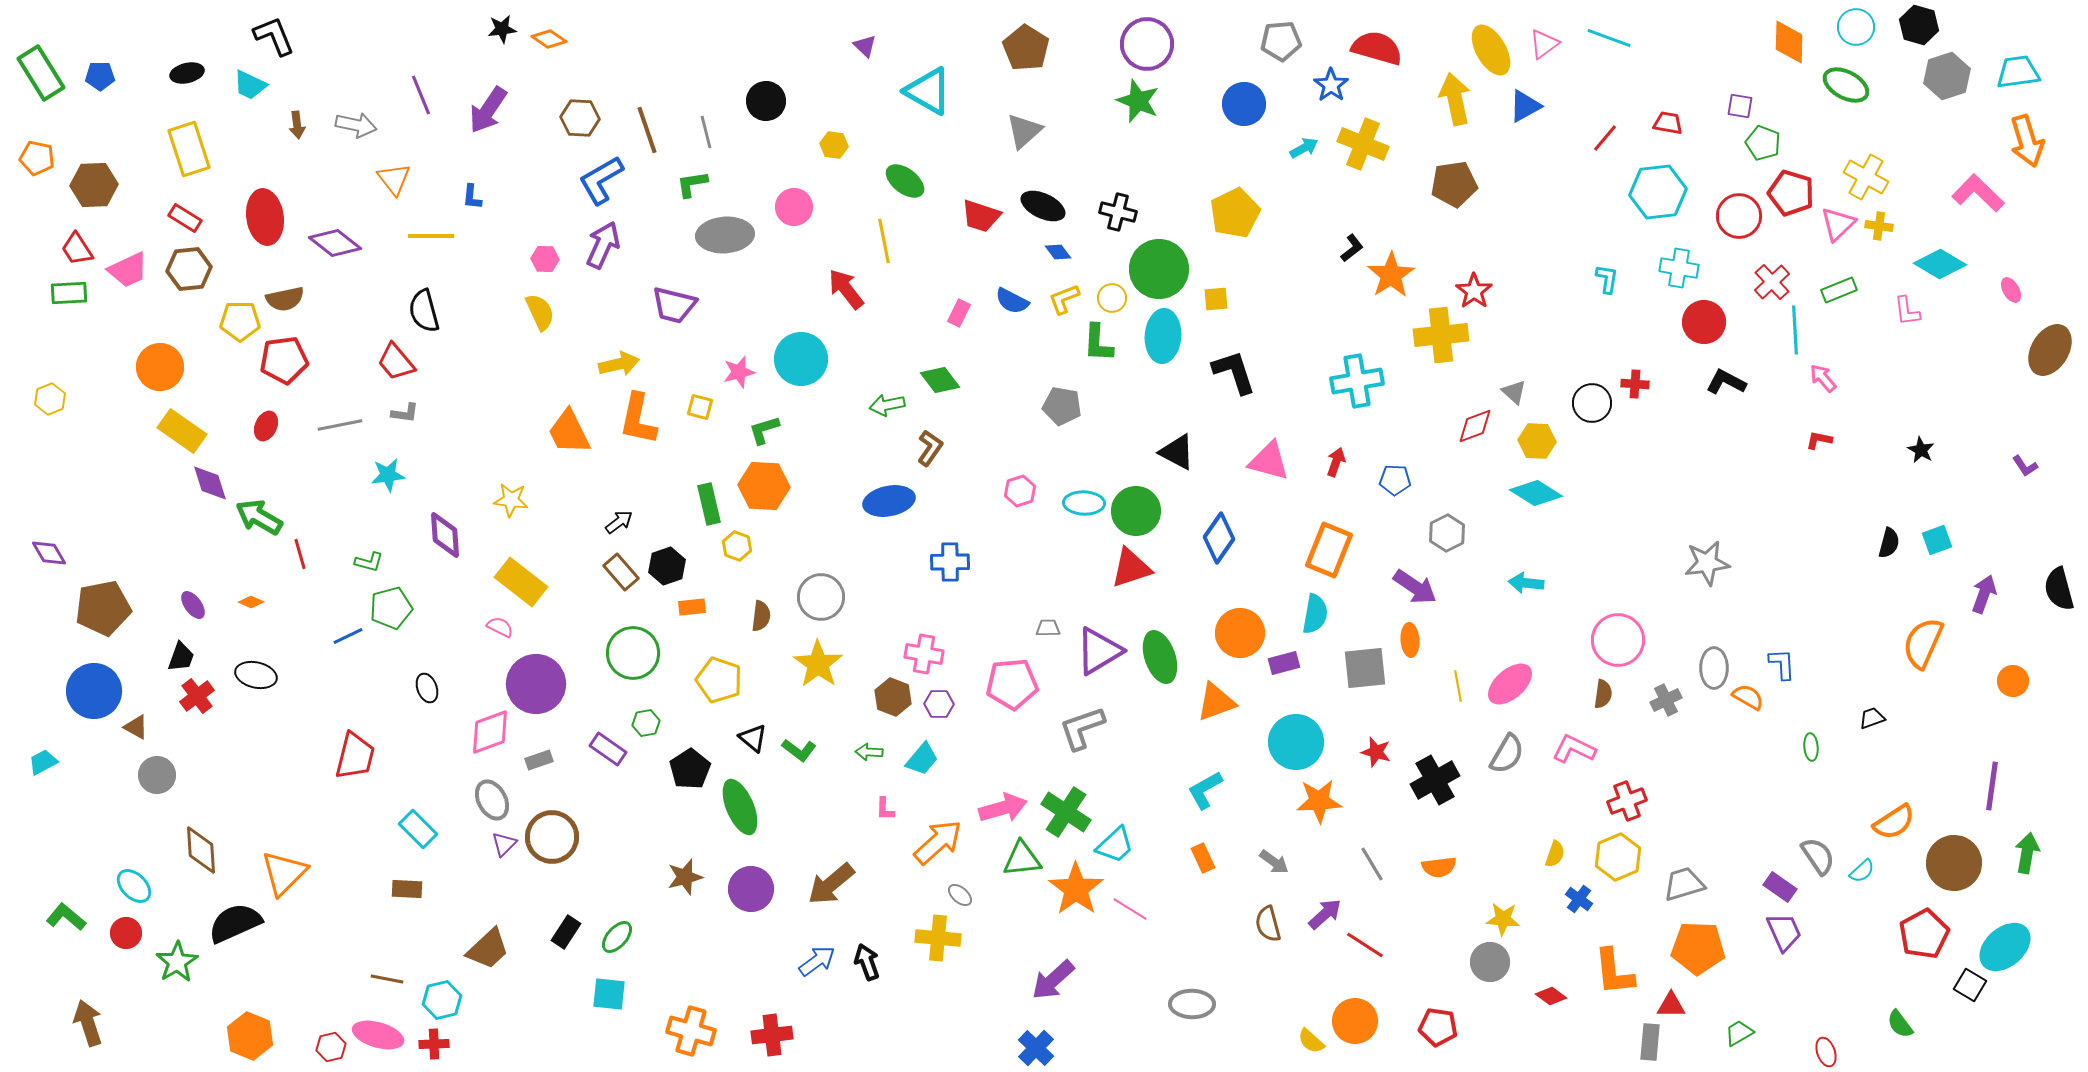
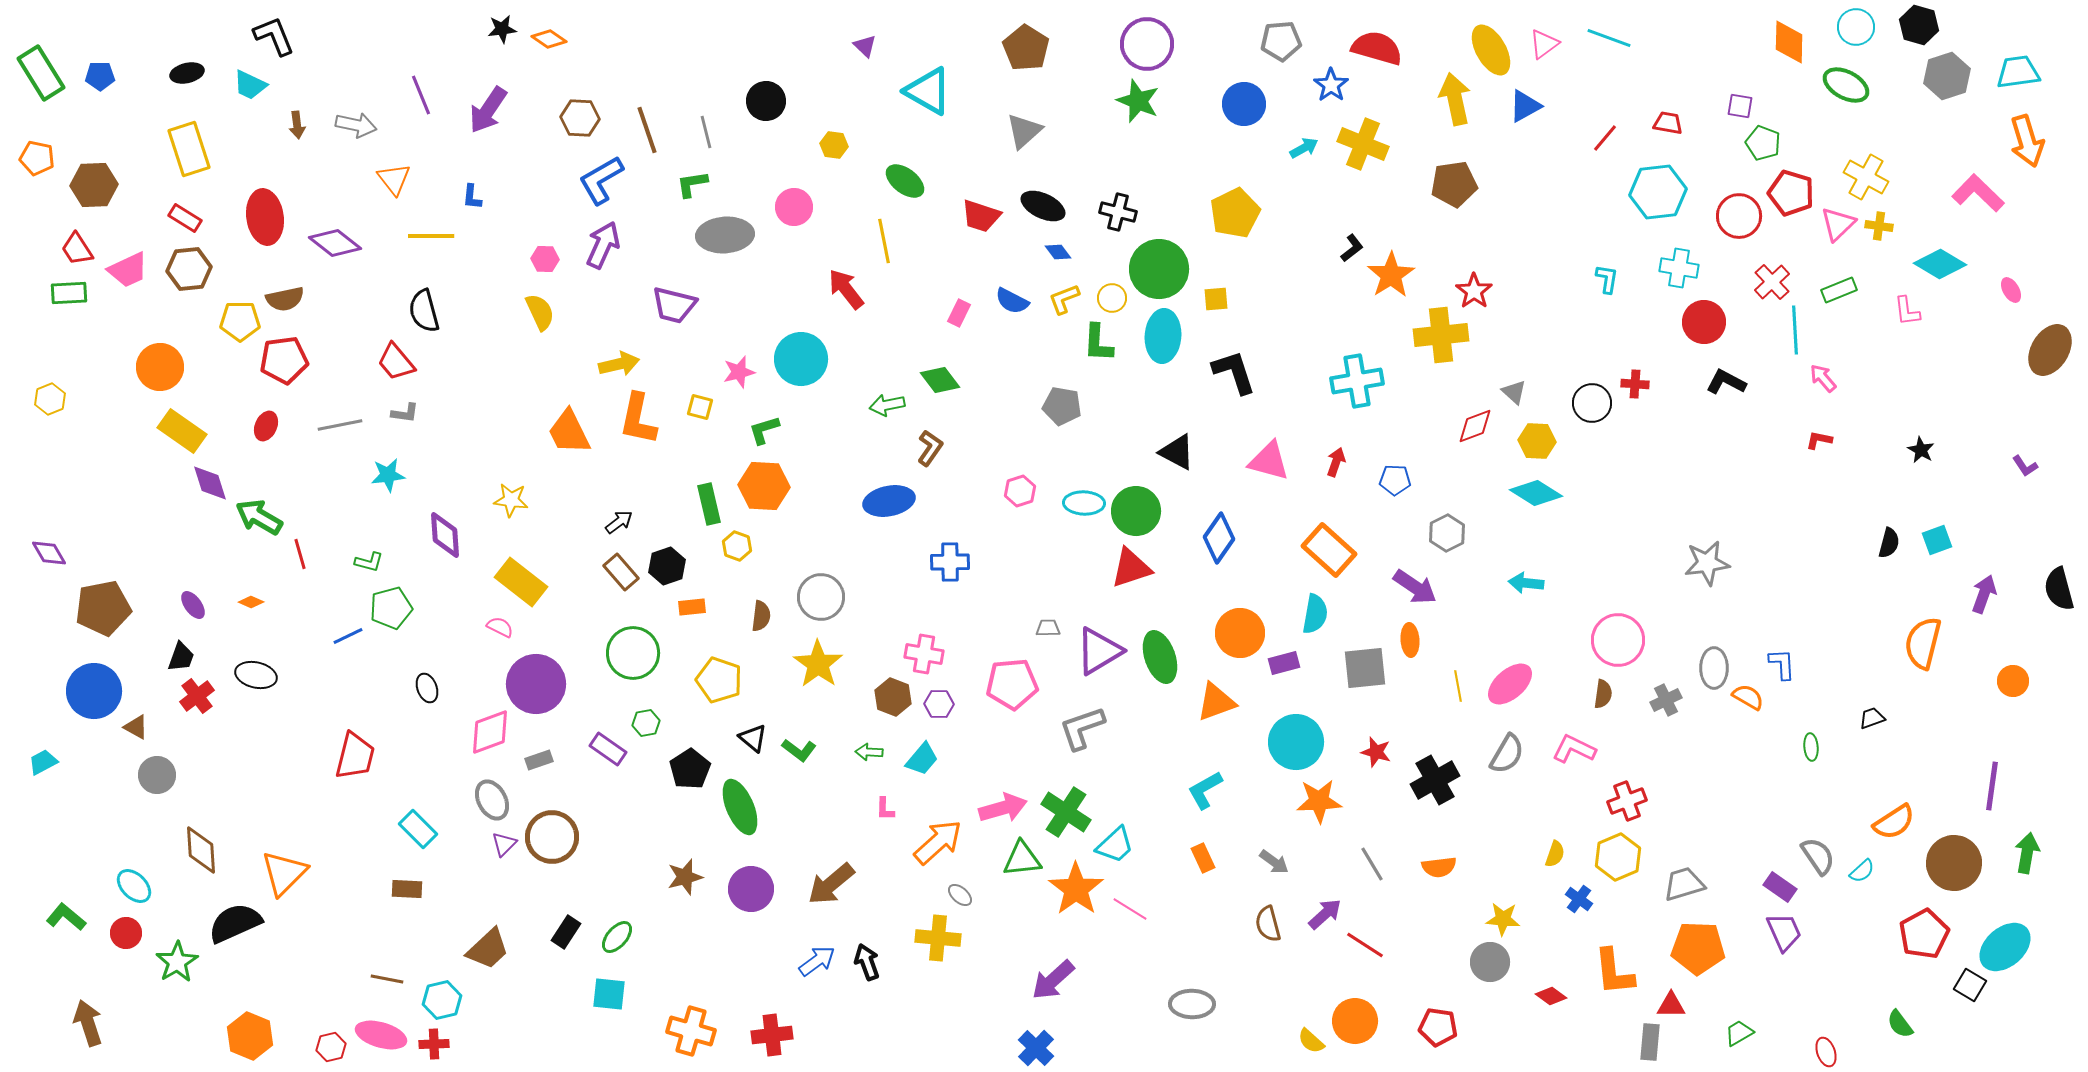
orange rectangle at (1329, 550): rotated 70 degrees counterclockwise
orange semicircle at (1923, 643): rotated 10 degrees counterclockwise
pink ellipse at (378, 1035): moved 3 px right
